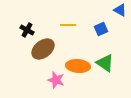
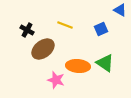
yellow line: moved 3 px left; rotated 21 degrees clockwise
